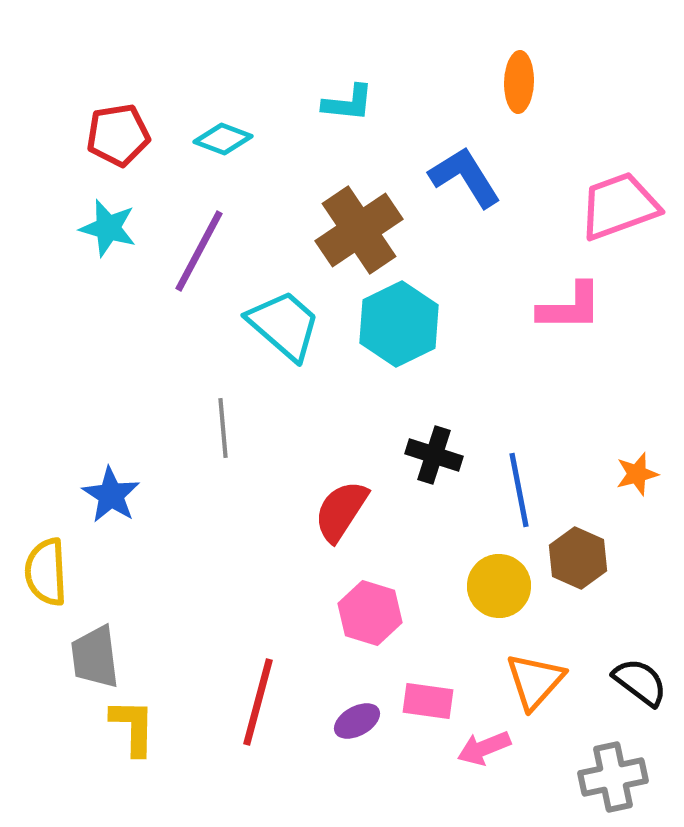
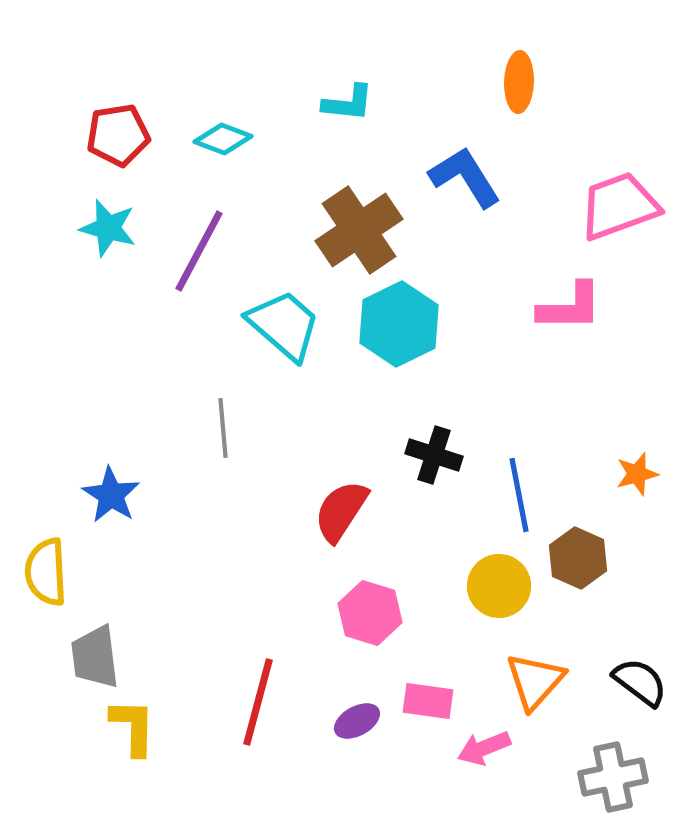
blue line: moved 5 px down
